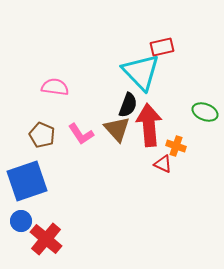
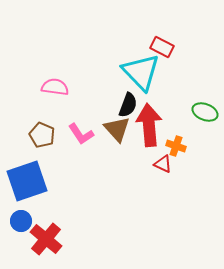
red rectangle: rotated 40 degrees clockwise
